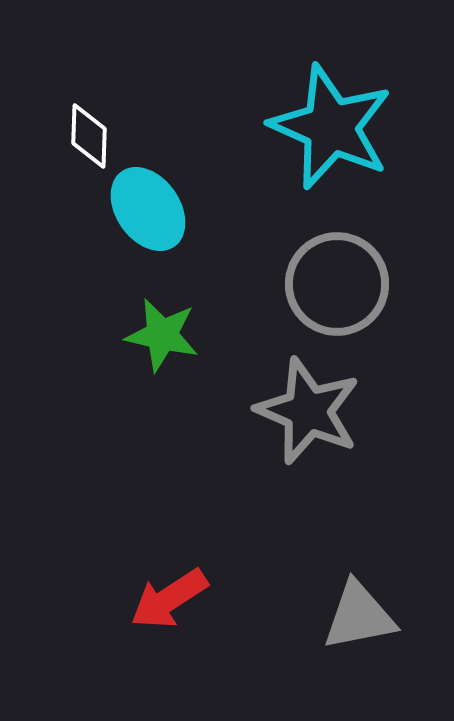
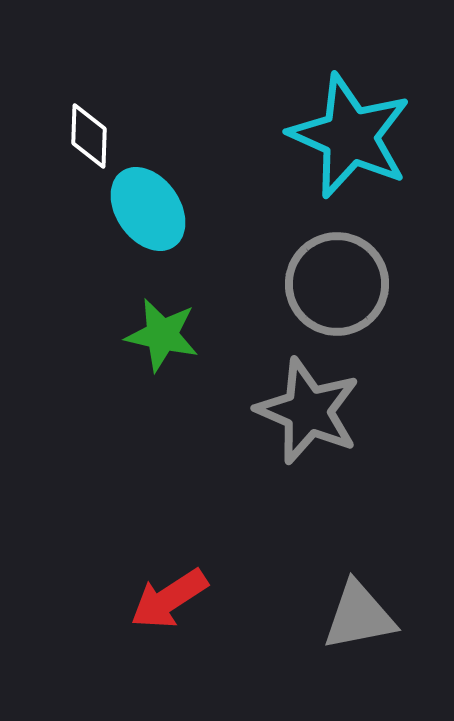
cyan star: moved 19 px right, 9 px down
